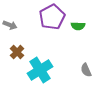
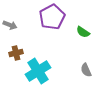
green semicircle: moved 5 px right, 6 px down; rotated 32 degrees clockwise
brown cross: moved 1 px left, 1 px down; rotated 32 degrees clockwise
cyan cross: moved 2 px left, 1 px down
